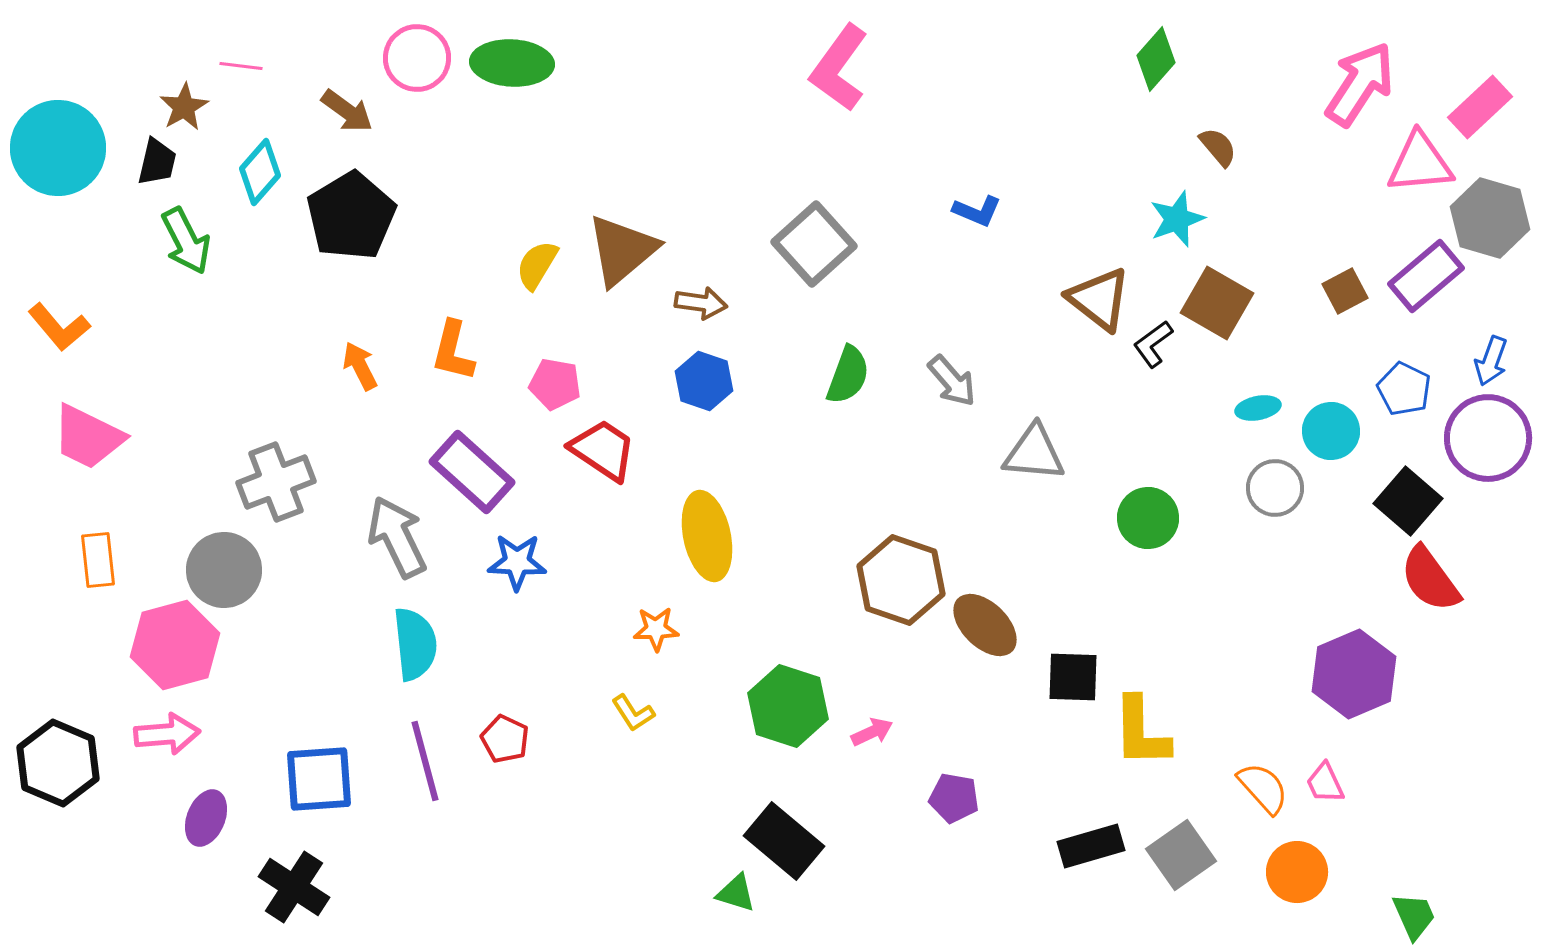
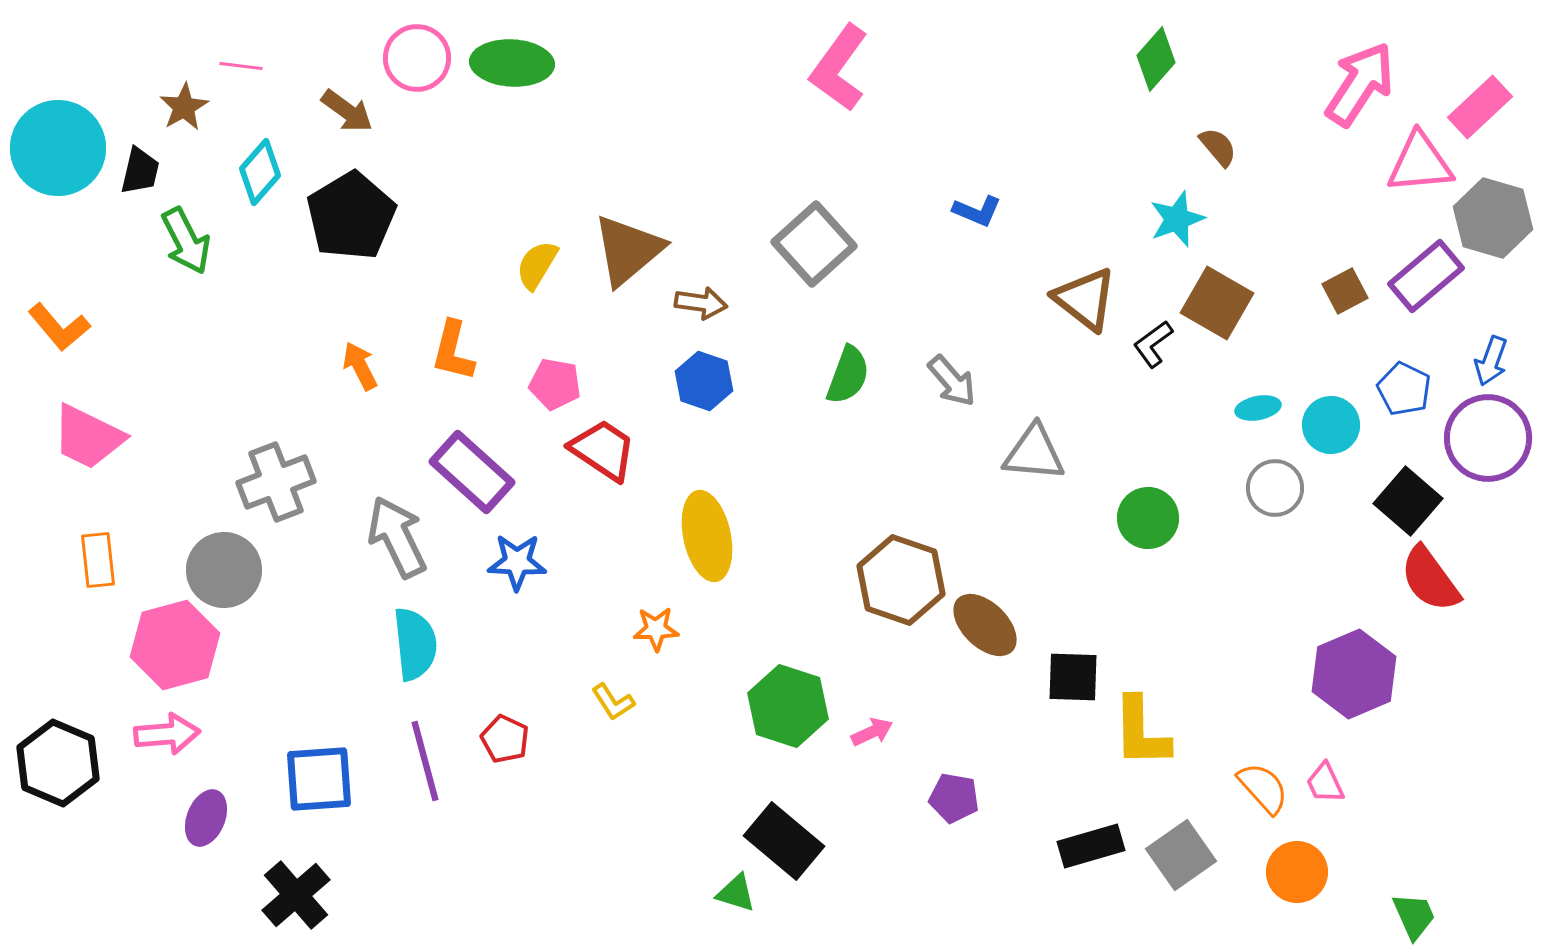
black trapezoid at (157, 162): moved 17 px left, 9 px down
gray hexagon at (1490, 218): moved 3 px right
brown triangle at (622, 250): moved 6 px right
brown triangle at (1099, 299): moved 14 px left
cyan circle at (1331, 431): moved 6 px up
yellow L-shape at (633, 713): moved 20 px left, 11 px up
black cross at (294, 887): moved 2 px right, 8 px down; rotated 16 degrees clockwise
